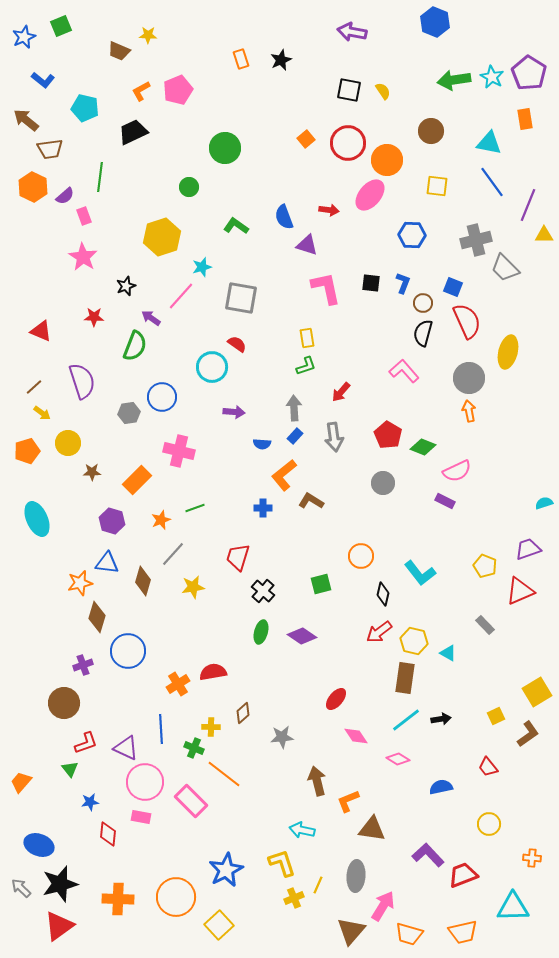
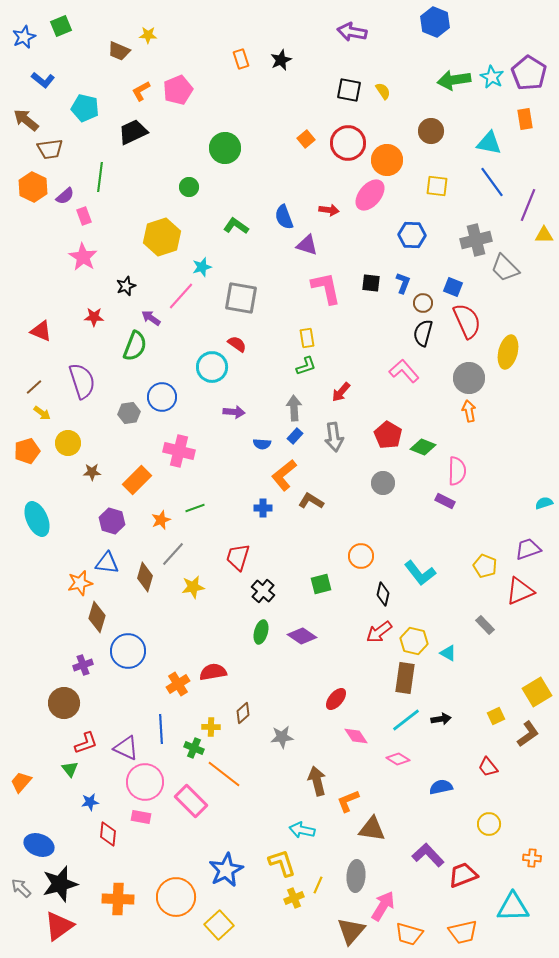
pink semicircle at (457, 471): rotated 64 degrees counterclockwise
brown diamond at (143, 581): moved 2 px right, 4 px up
